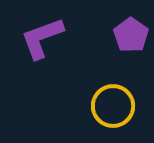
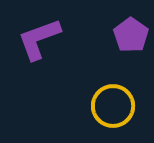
purple L-shape: moved 3 px left, 1 px down
